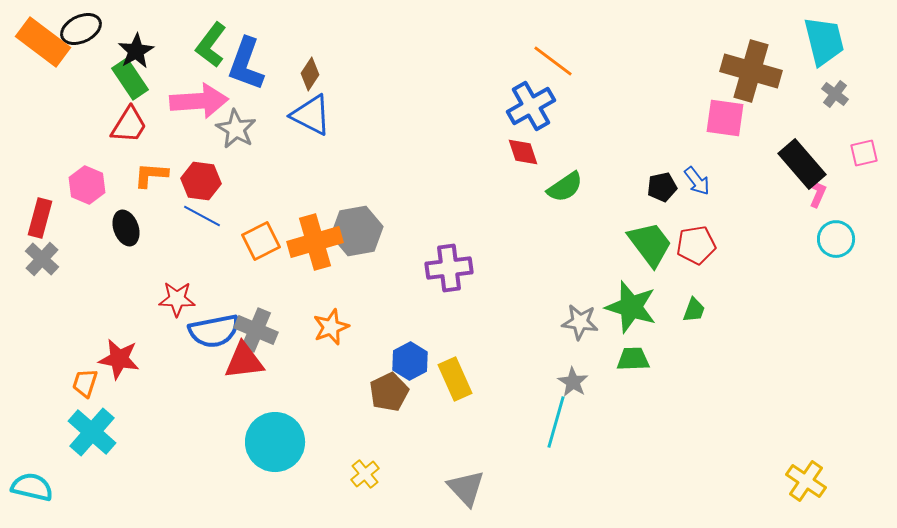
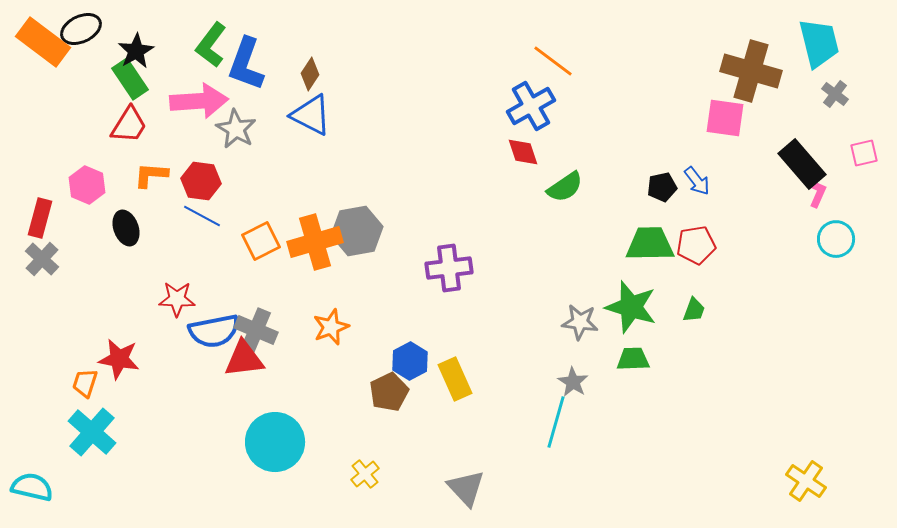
cyan trapezoid at (824, 41): moved 5 px left, 2 px down
green trapezoid at (650, 244): rotated 54 degrees counterclockwise
red triangle at (244, 361): moved 2 px up
